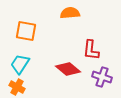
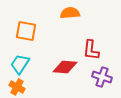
red diamond: moved 3 px left, 2 px up; rotated 35 degrees counterclockwise
